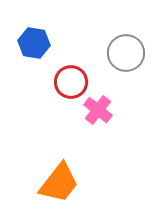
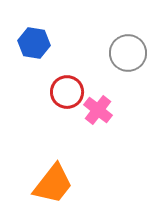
gray circle: moved 2 px right
red circle: moved 4 px left, 10 px down
orange trapezoid: moved 6 px left, 1 px down
